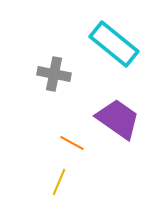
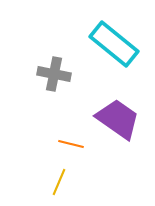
orange line: moved 1 px left, 1 px down; rotated 15 degrees counterclockwise
